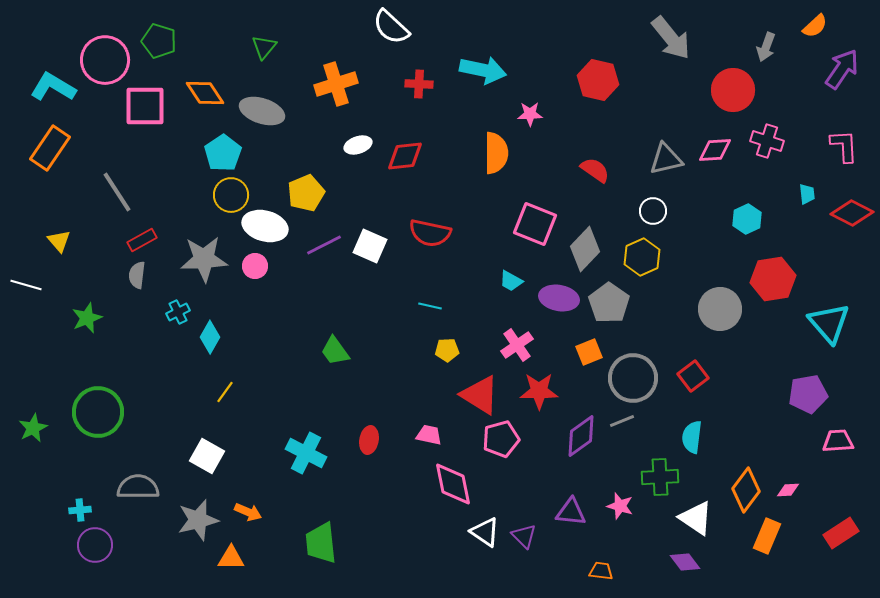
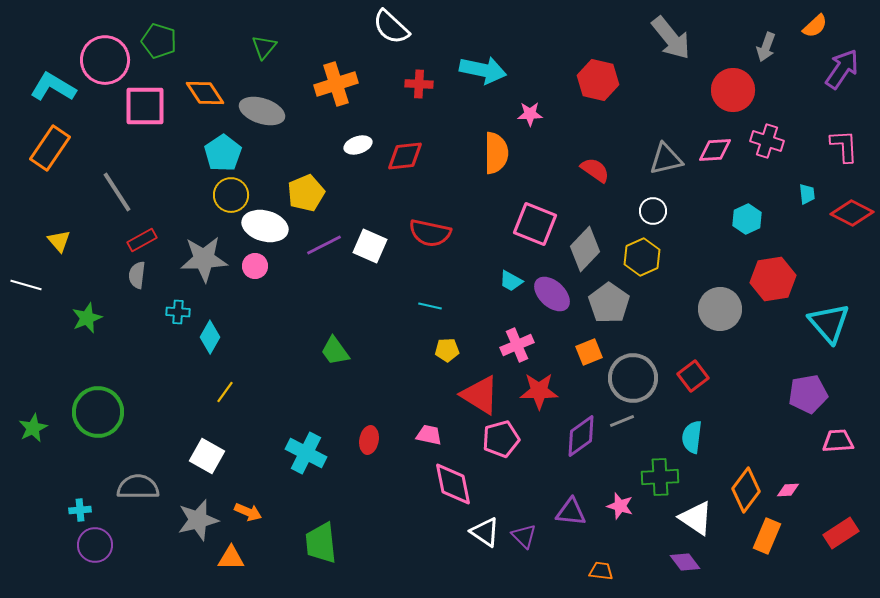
purple ellipse at (559, 298): moved 7 px left, 4 px up; rotated 33 degrees clockwise
cyan cross at (178, 312): rotated 30 degrees clockwise
pink cross at (517, 345): rotated 12 degrees clockwise
